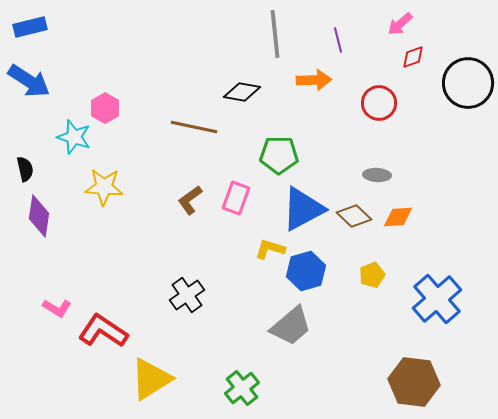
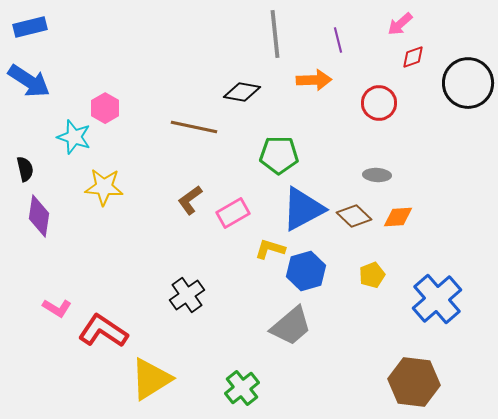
pink rectangle: moved 3 px left, 15 px down; rotated 40 degrees clockwise
